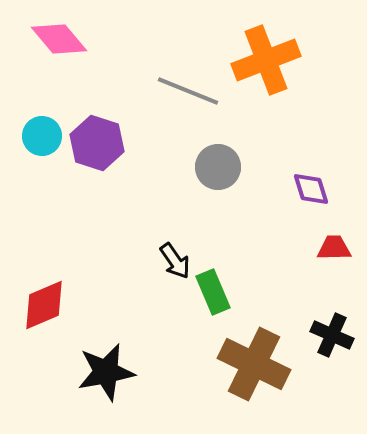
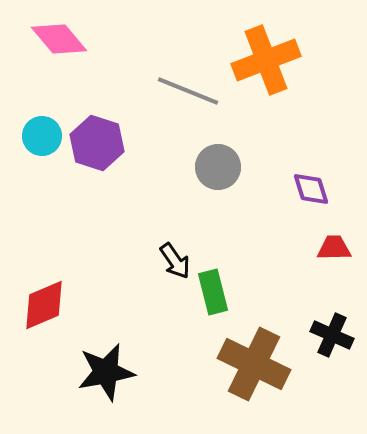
green rectangle: rotated 9 degrees clockwise
